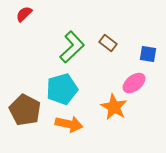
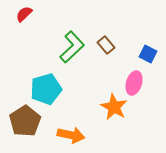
brown rectangle: moved 2 px left, 2 px down; rotated 12 degrees clockwise
blue square: rotated 18 degrees clockwise
pink ellipse: rotated 35 degrees counterclockwise
cyan pentagon: moved 16 px left
brown pentagon: moved 11 px down; rotated 12 degrees clockwise
orange arrow: moved 2 px right, 11 px down
